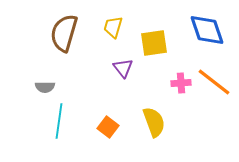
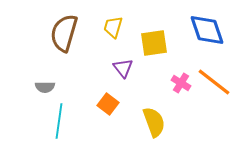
pink cross: rotated 36 degrees clockwise
orange square: moved 23 px up
